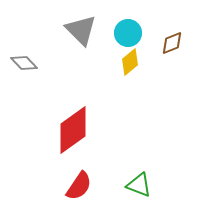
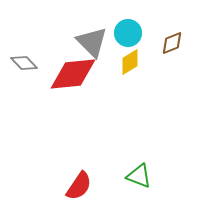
gray triangle: moved 11 px right, 12 px down
yellow diamond: rotated 8 degrees clockwise
red diamond: moved 56 px up; rotated 30 degrees clockwise
green triangle: moved 9 px up
